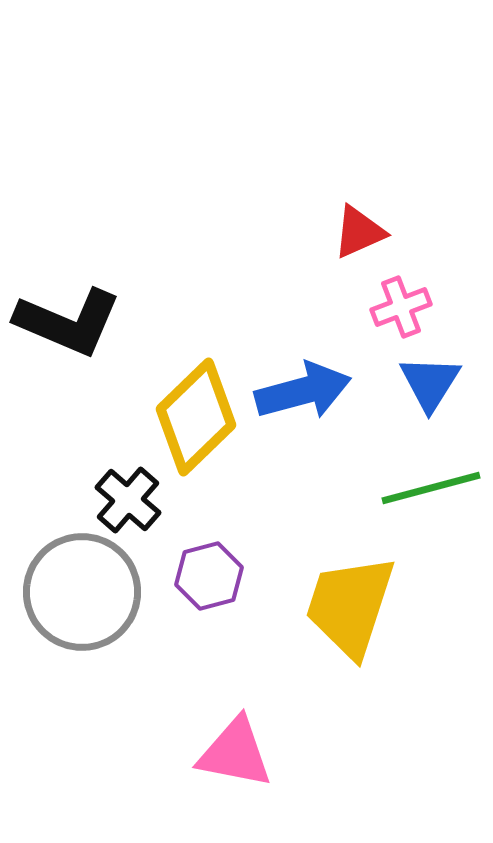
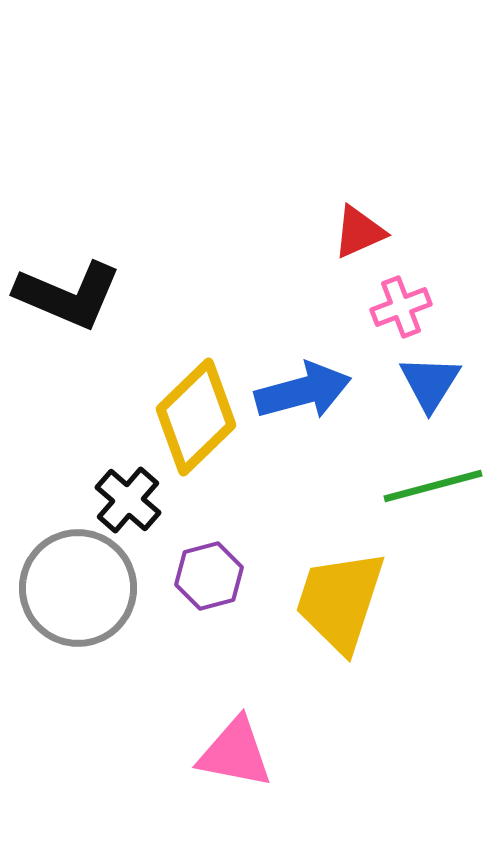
black L-shape: moved 27 px up
green line: moved 2 px right, 2 px up
gray circle: moved 4 px left, 4 px up
yellow trapezoid: moved 10 px left, 5 px up
